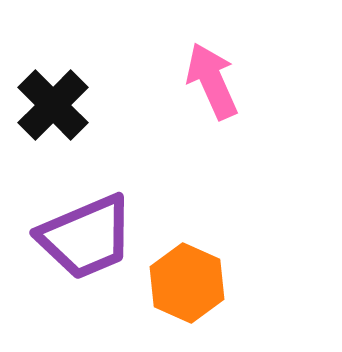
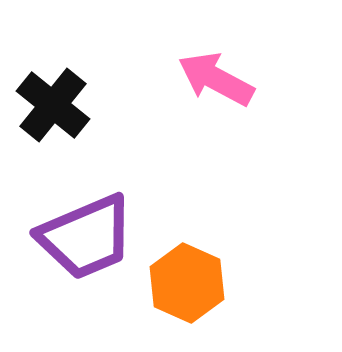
pink arrow: moved 4 px right, 2 px up; rotated 38 degrees counterclockwise
black cross: rotated 6 degrees counterclockwise
